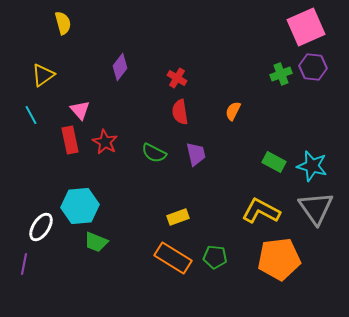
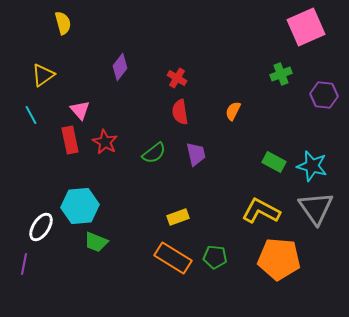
purple hexagon: moved 11 px right, 28 px down
green semicircle: rotated 65 degrees counterclockwise
orange pentagon: rotated 12 degrees clockwise
